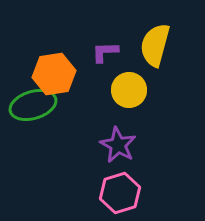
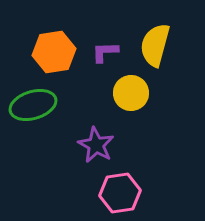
orange hexagon: moved 22 px up
yellow circle: moved 2 px right, 3 px down
purple star: moved 22 px left
pink hexagon: rotated 9 degrees clockwise
